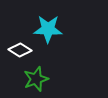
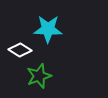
green star: moved 3 px right, 3 px up
